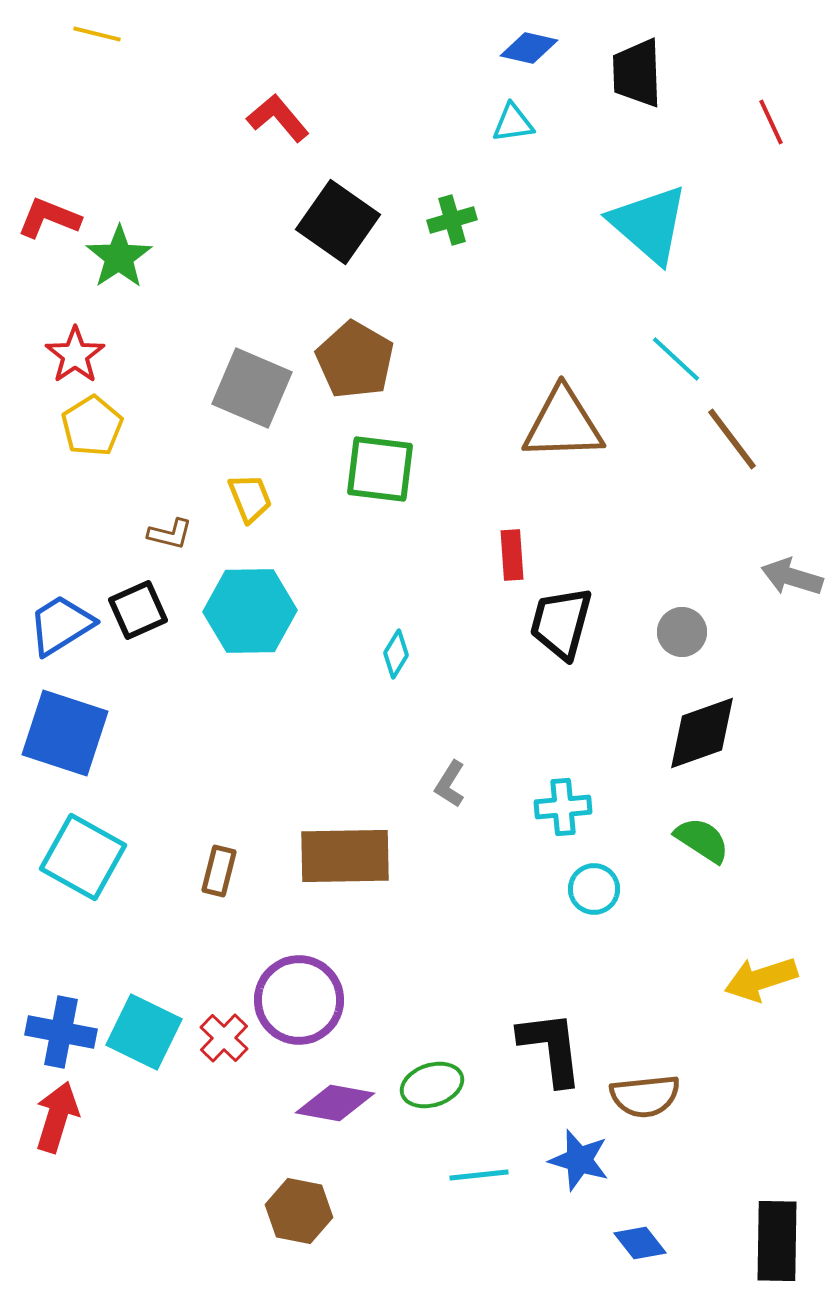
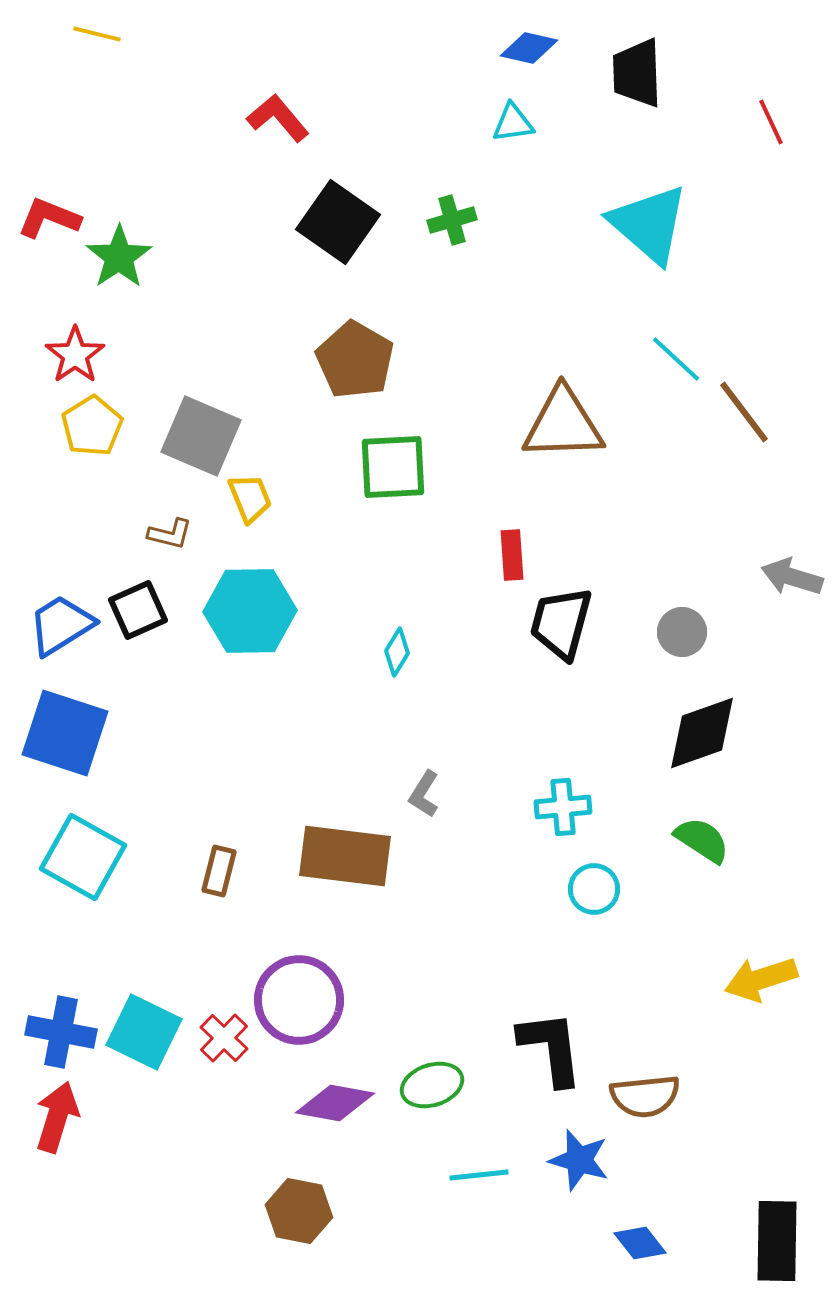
gray square at (252, 388): moved 51 px left, 48 px down
brown line at (732, 439): moved 12 px right, 27 px up
green square at (380, 469): moved 13 px right, 2 px up; rotated 10 degrees counterclockwise
cyan diamond at (396, 654): moved 1 px right, 2 px up
gray L-shape at (450, 784): moved 26 px left, 10 px down
brown rectangle at (345, 856): rotated 8 degrees clockwise
